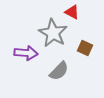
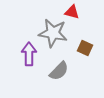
red triangle: rotated 14 degrees counterclockwise
gray star: rotated 20 degrees counterclockwise
purple arrow: moved 3 px right, 1 px down; rotated 95 degrees counterclockwise
